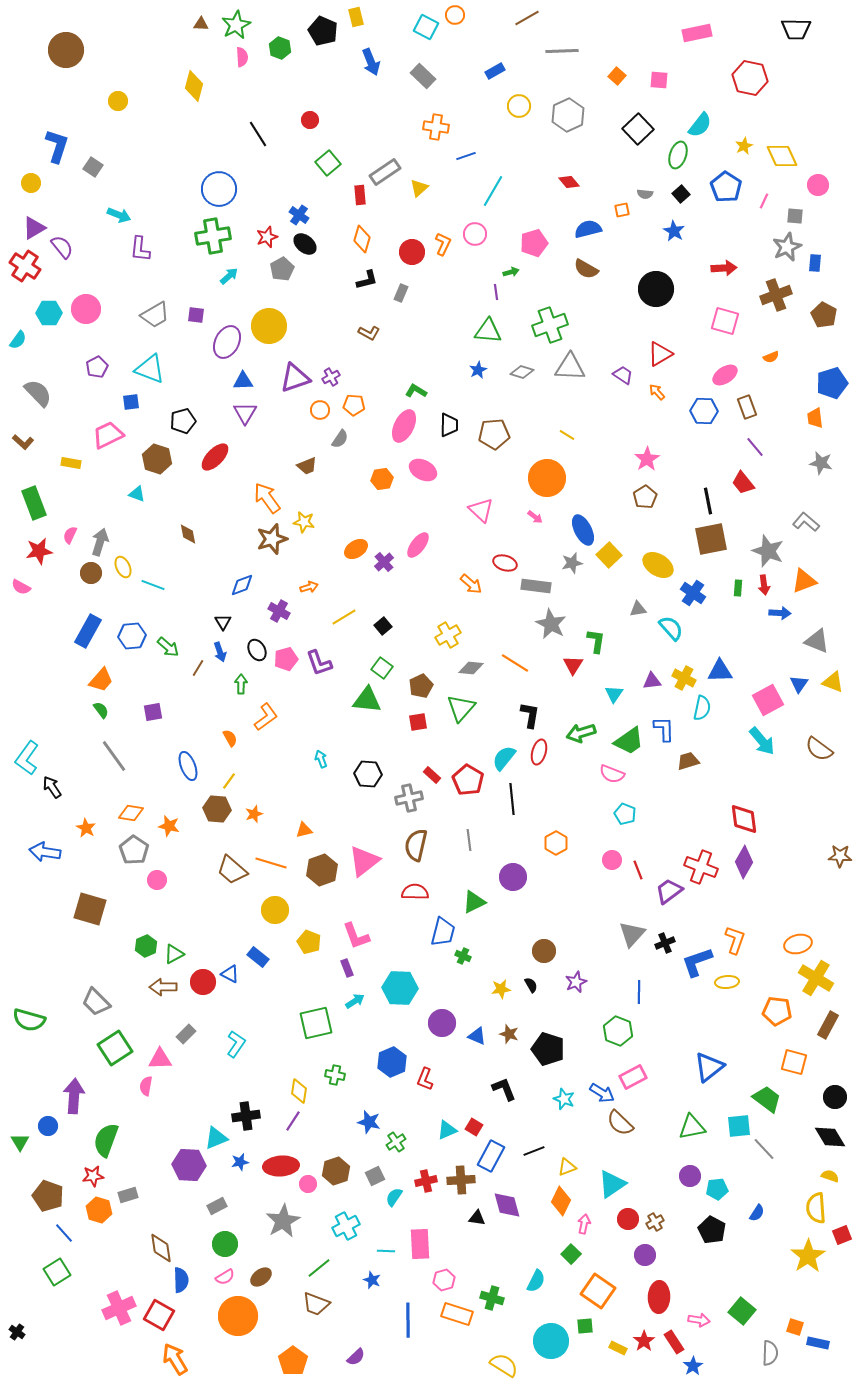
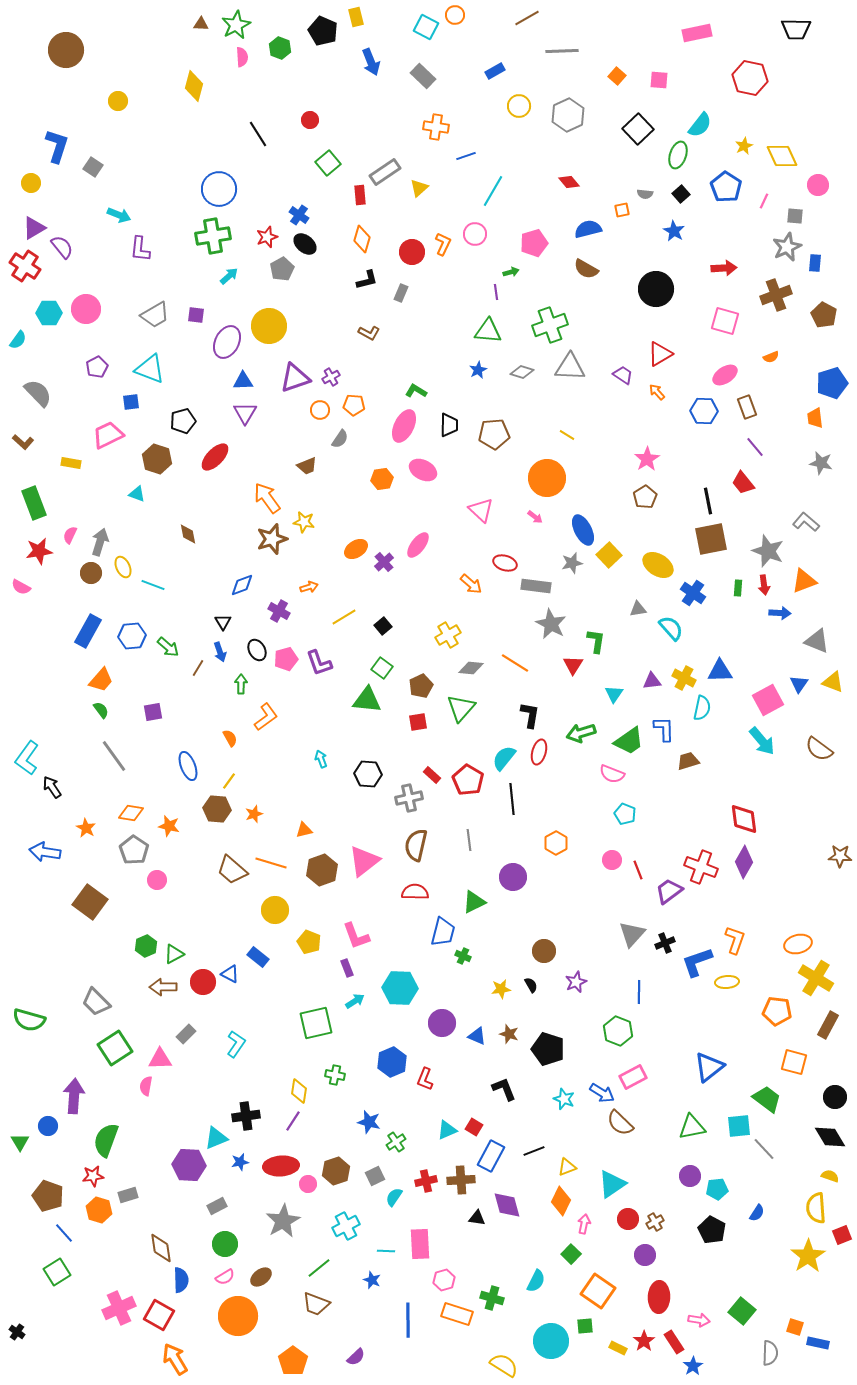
brown square at (90, 909): moved 7 px up; rotated 20 degrees clockwise
